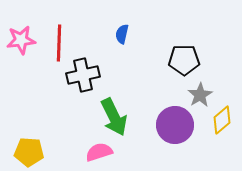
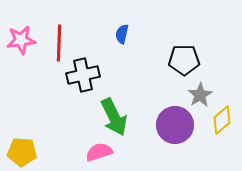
yellow pentagon: moved 7 px left
